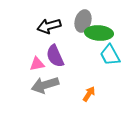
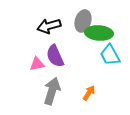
gray arrow: moved 7 px right, 6 px down; rotated 124 degrees clockwise
orange arrow: moved 1 px up
